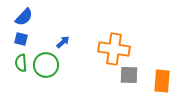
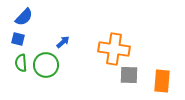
blue square: moved 3 px left
